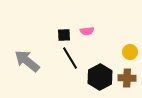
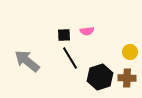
black hexagon: rotated 10 degrees clockwise
